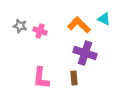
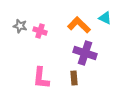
cyan triangle: moved 1 px right, 1 px up
